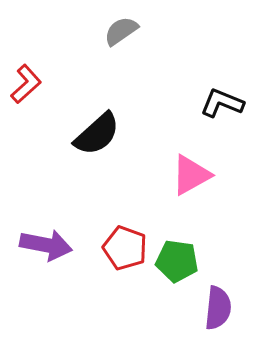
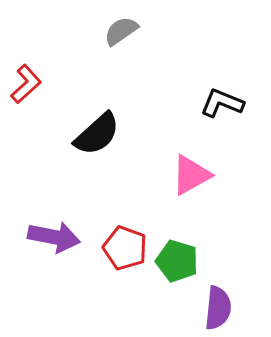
purple arrow: moved 8 px right, 8 px up
green pentagon: rotated 9 degrees clockwise
